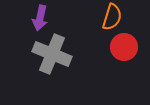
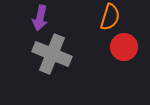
orange semicircle: moved 2 px left
